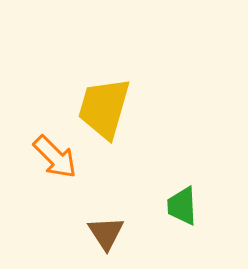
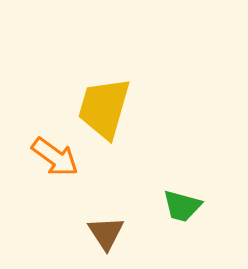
orange arrow: rotated 9 degrees counterclockwise
green trapezoid: rotated 72 degrees counterclockwise
